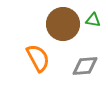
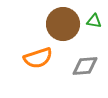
green triangle: moved 1 px right, 1 px down
orange semicircle: rotated 100 degrees clockwise
